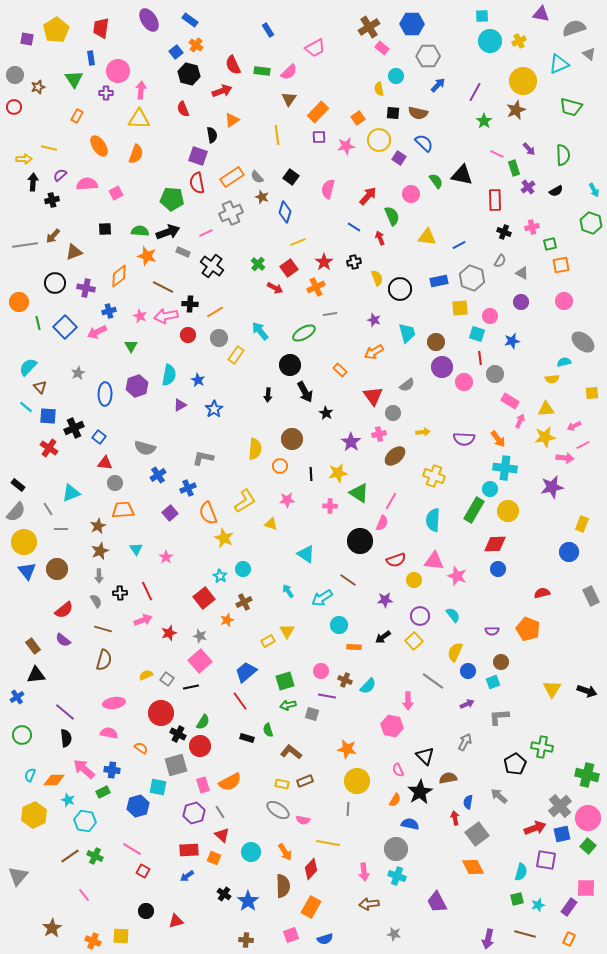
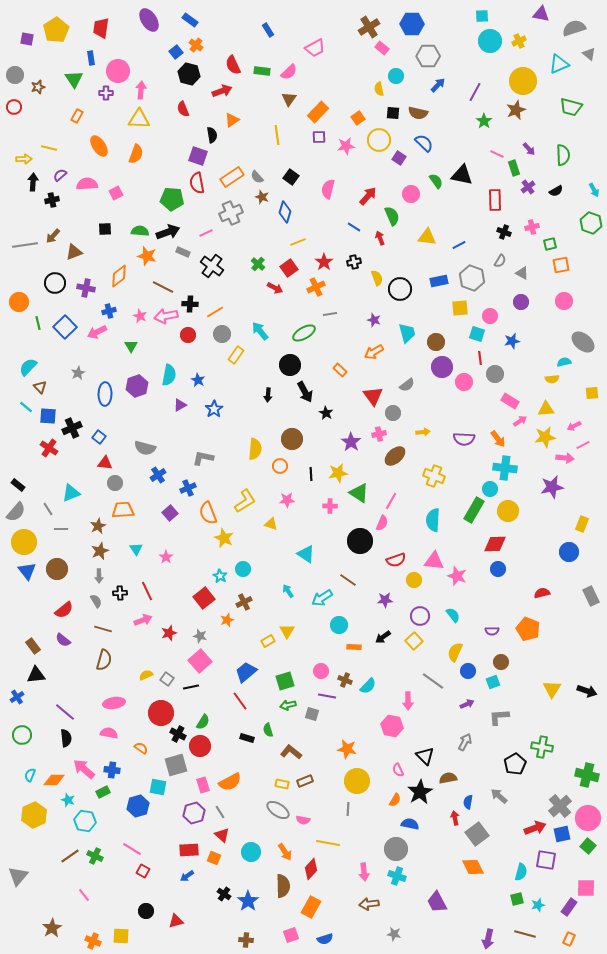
gray circle at (219, 338): moved 3 px right, 4 px up
pink arrow at (520, 421): rotated 32 degrees clockwise
black cross at (74, 428): moved 2 px left
